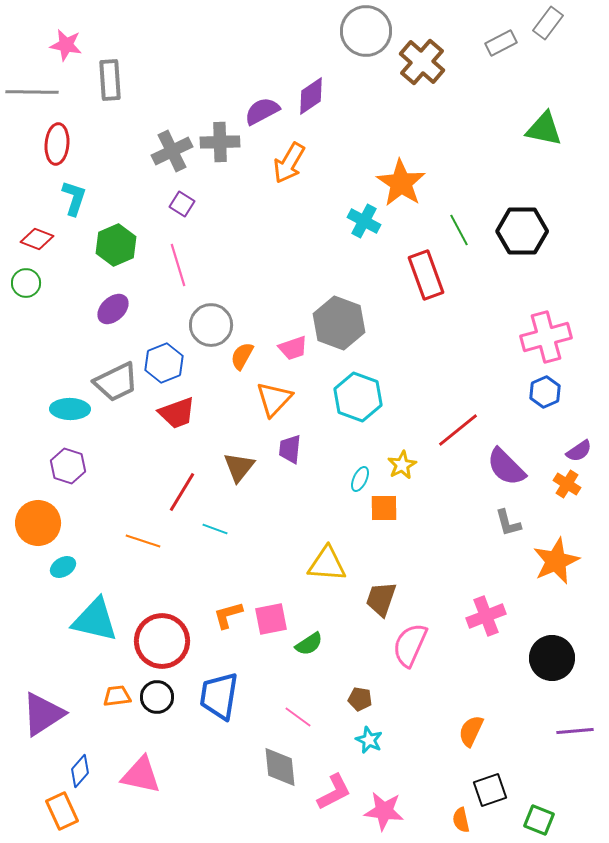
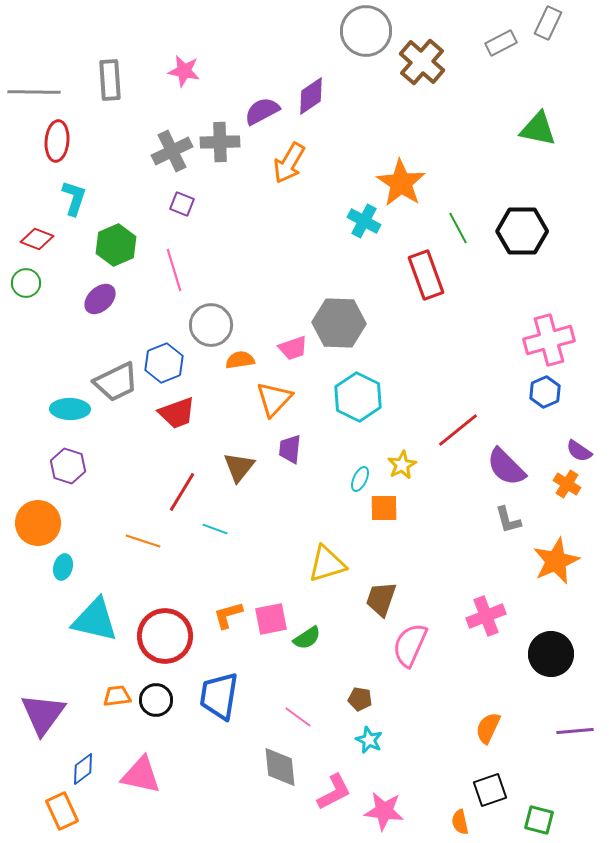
gray rectangle at (548, 23): rotated 12 degrees counterclockwise
pink star at (66, 45): moved 118 px right, 26 px down
gray line at (32, 92): moved 2 px right
green triangle at (544, 129): moved 6 px left
red ellipse at (57, 144): moved 3 px up
purple square at (182, 204): rotated 10 degrees counterclockwise
green line at (459, 230): moved 1 px left, 2 px up
pink line at (178, 265): moved 4 px left, 5 px down
purple ellipse at (113, 309): moved 13 px left, 10 px up
gray hexagon at (339, 323): rotated 18 degrees counterclockwise
pink cross at (546, 337): moved 3 px right, 3 px down
orange semicircle at (242, 356): moved 2 px left, 4 px down; rotated 52 degrees clockwise
cyan hexagon at (358, 397): rotated 6 degrees clockwise
purple semicircle at (579, 451): rotated 68 degrees clockwise
gray L-shape at (508, 523): moved 3 px up
yellow triangle at (327, 564): rotated 21 degrees counterclockwise
cyan ellipse at (63, 567): rotated 45 degrees counterclockwise
red circle at (162, 641): moved 3 px right, 5 px up
green semicircle at (309, 644): moved 2 px left, 6 px up
black circle at (552, 658): moved 1 px left, 4 px up
black circle at (157, 697): moved 1 px left, 3 px down
purple triangle at (43, 714): rotated 21 degrees counterclockwise
orange semicircle at (471, 731): moved 17 px right, 3 px up
blue diamond at (80, 771): moved 3 px right, 2 px up; rotated 12 degrees clockwise
orange semicircle at (461, 820): moved 1 px left, 2 px down
green square at (539, 820): rotated 8 degrees counterclockwise
